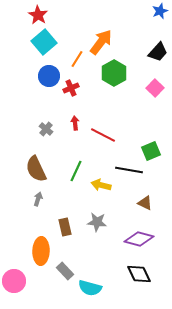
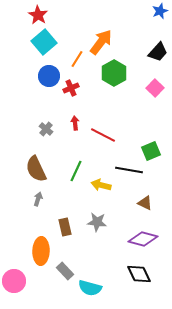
purple diamond: moved 4 px right
